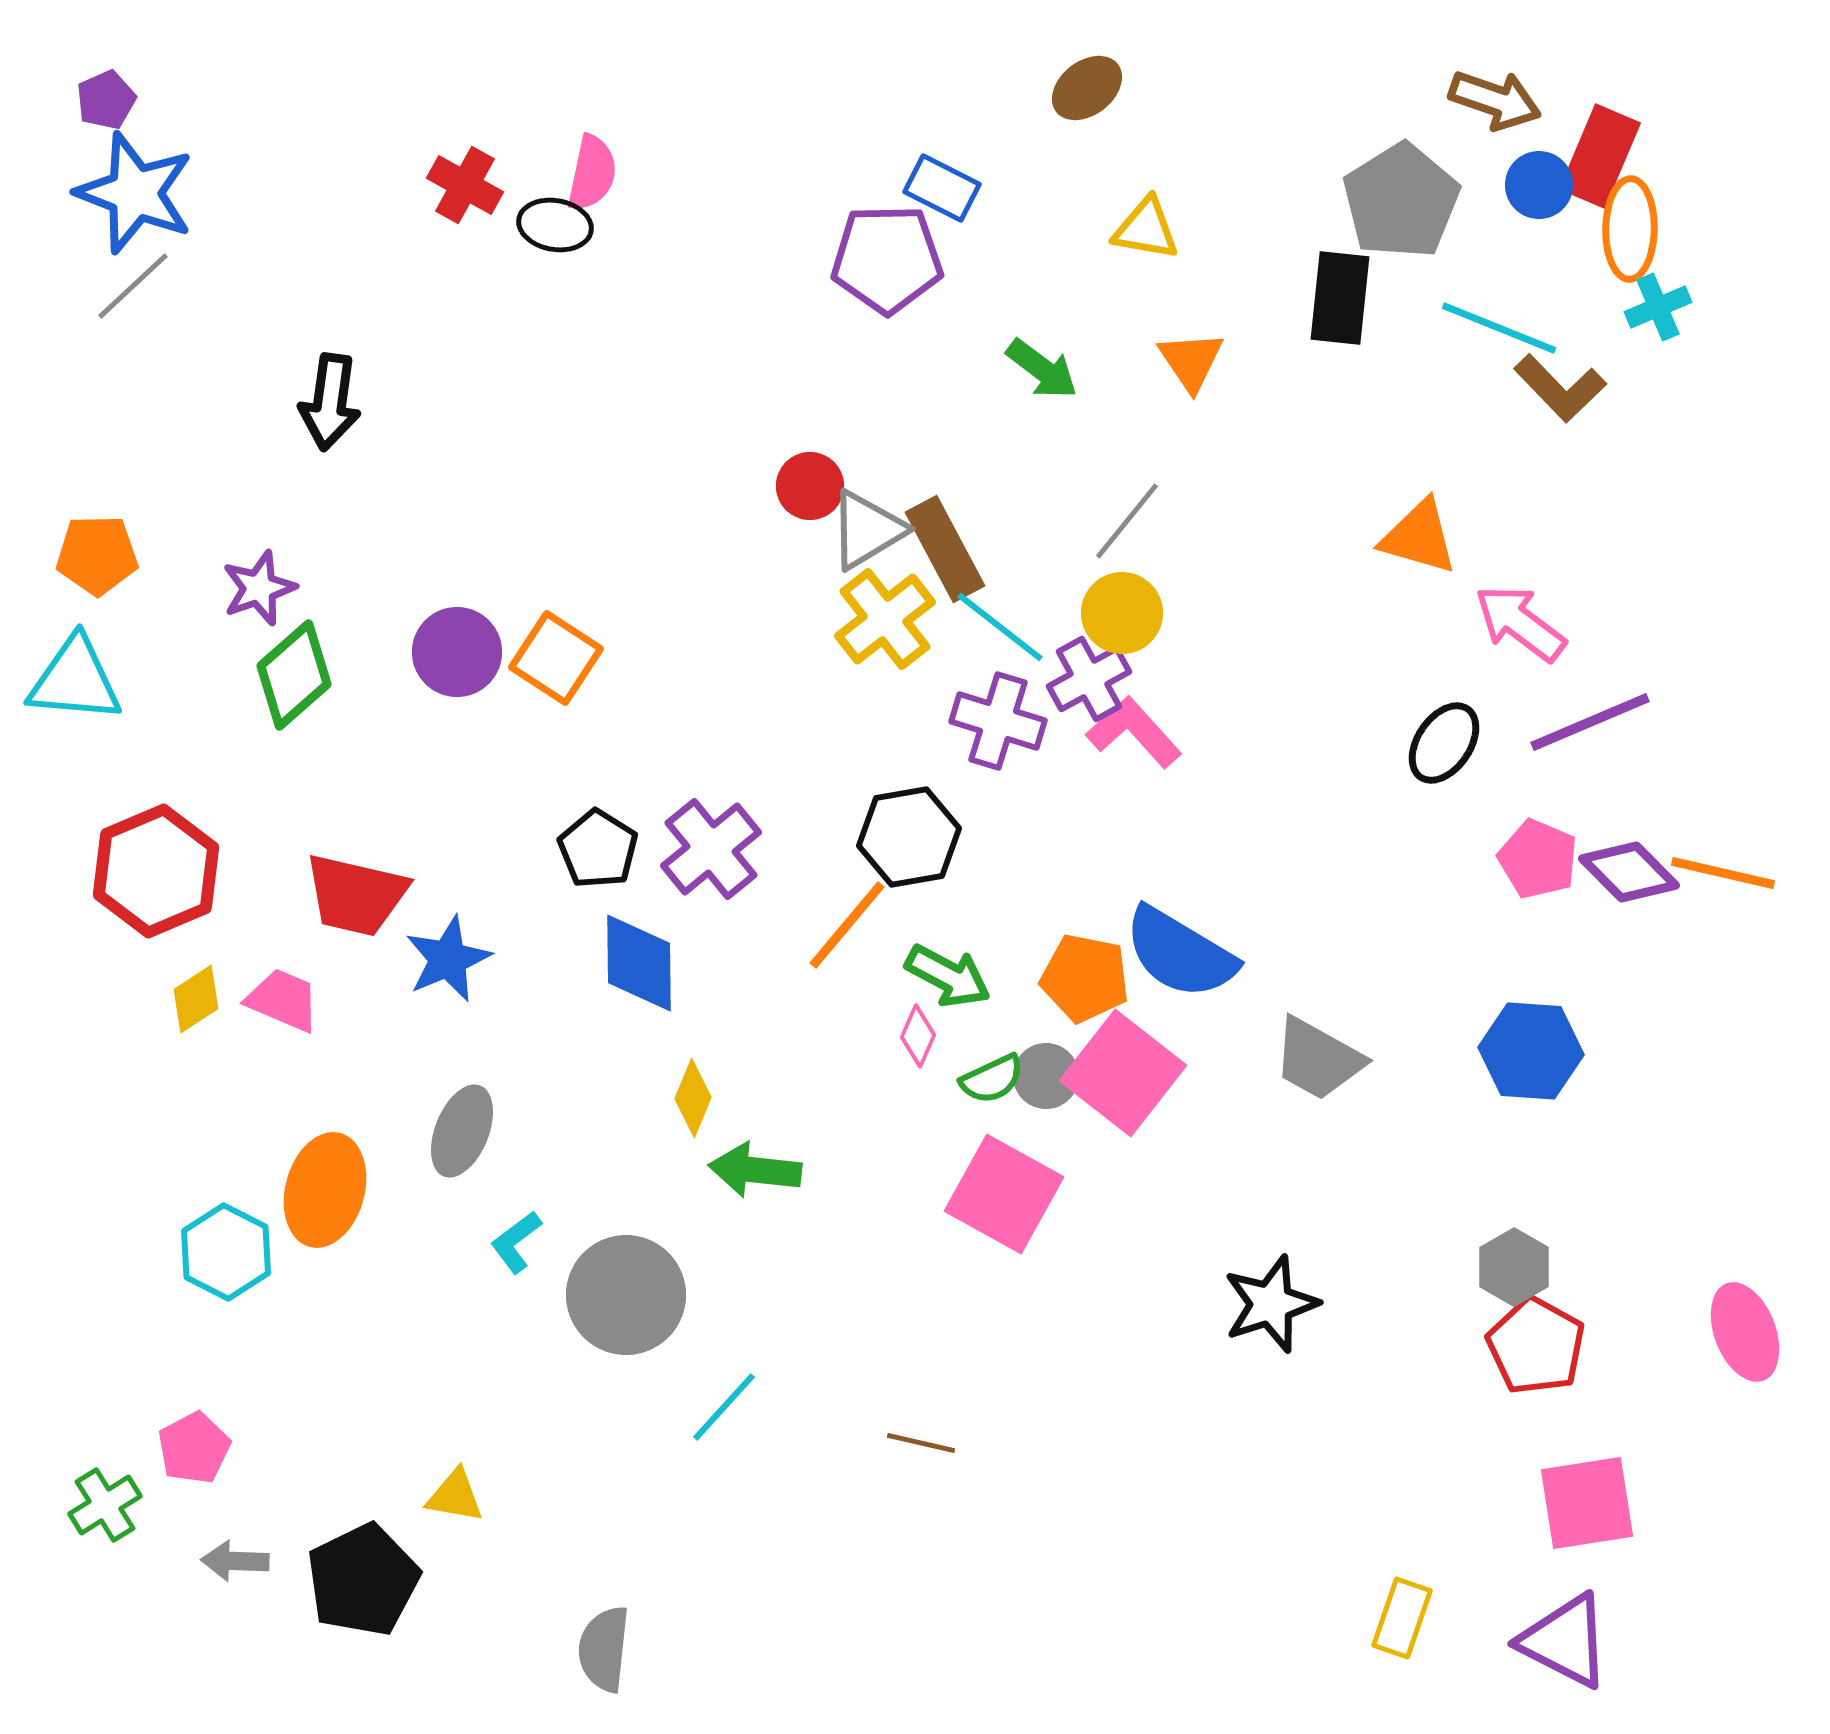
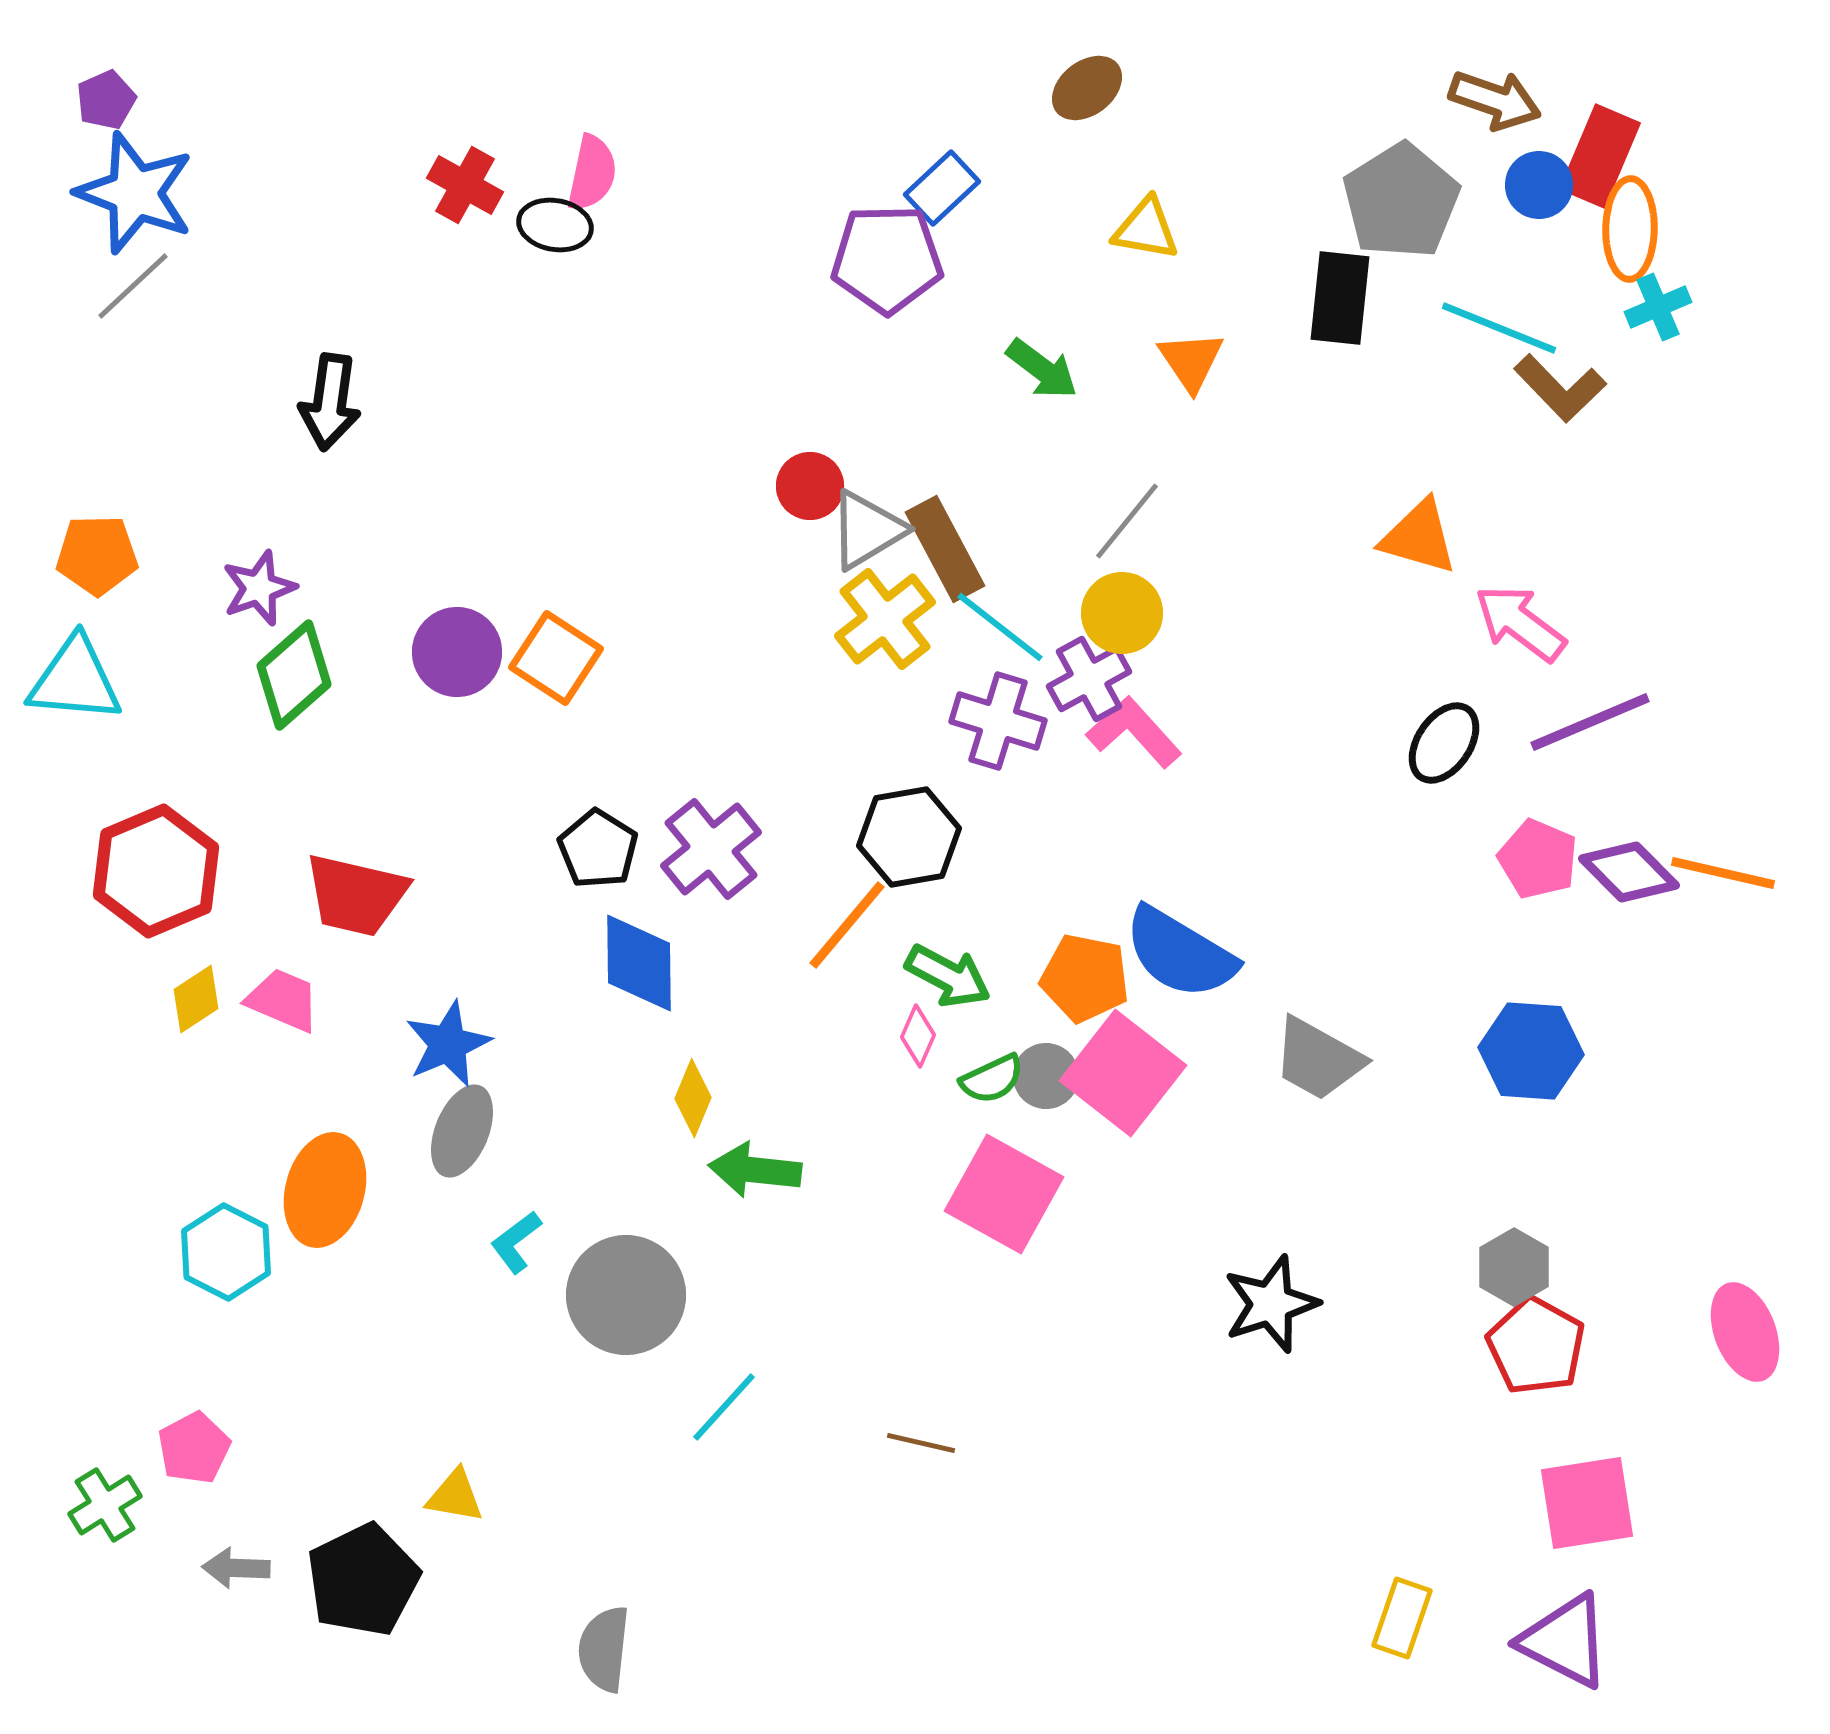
blue rectangle at (942, 188): rotated 70 degrees counterclockwise
blue star at (448, 959): moved 85 px down
gray arrow at (235, 1561): moved 1 px right, 7 px down
